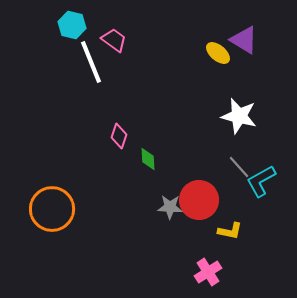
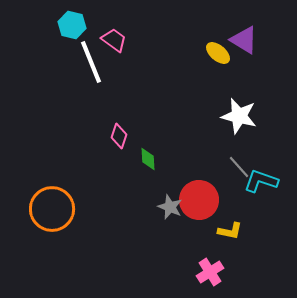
cyan L-shape: rotated 48 degrees clockwise
gray star: rotated 20 degrees clockwise
pink cross: moved 2 px right
